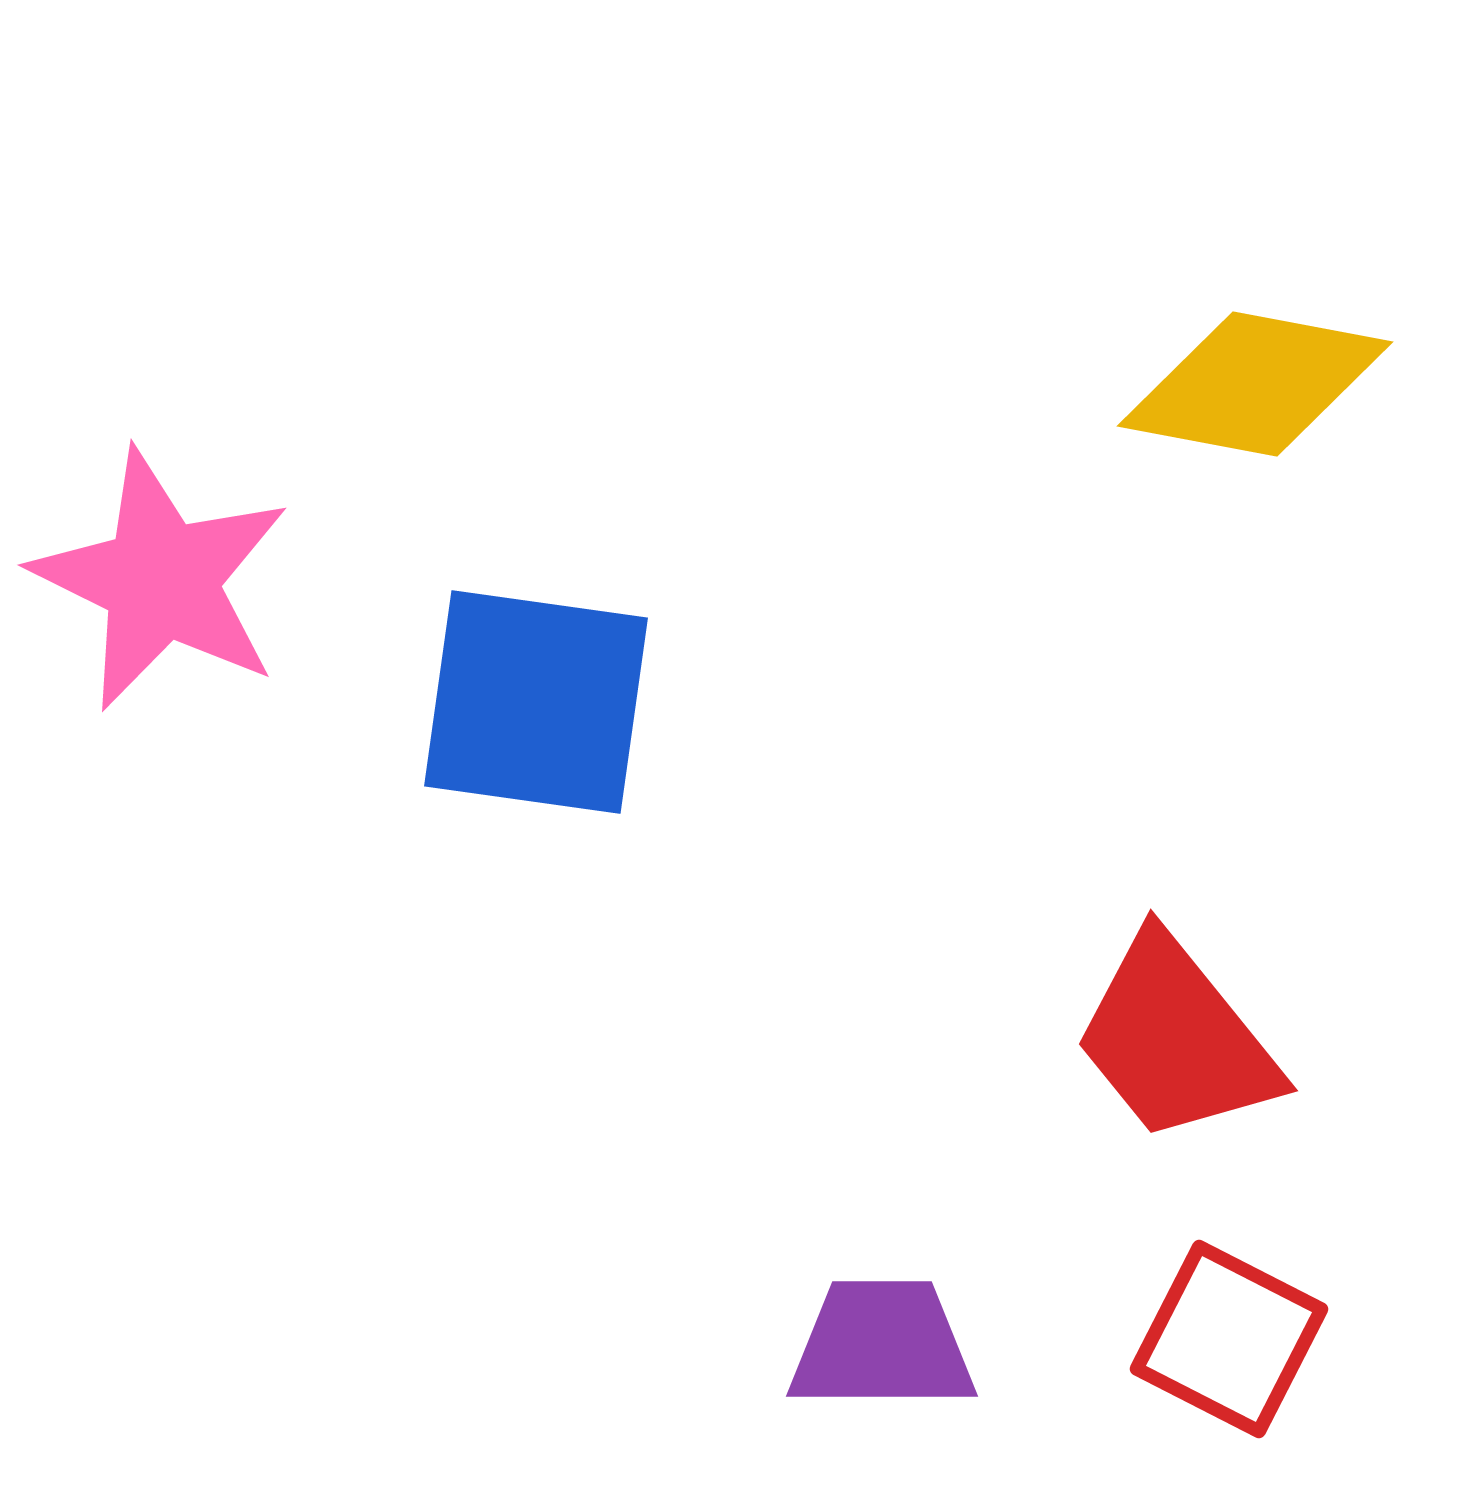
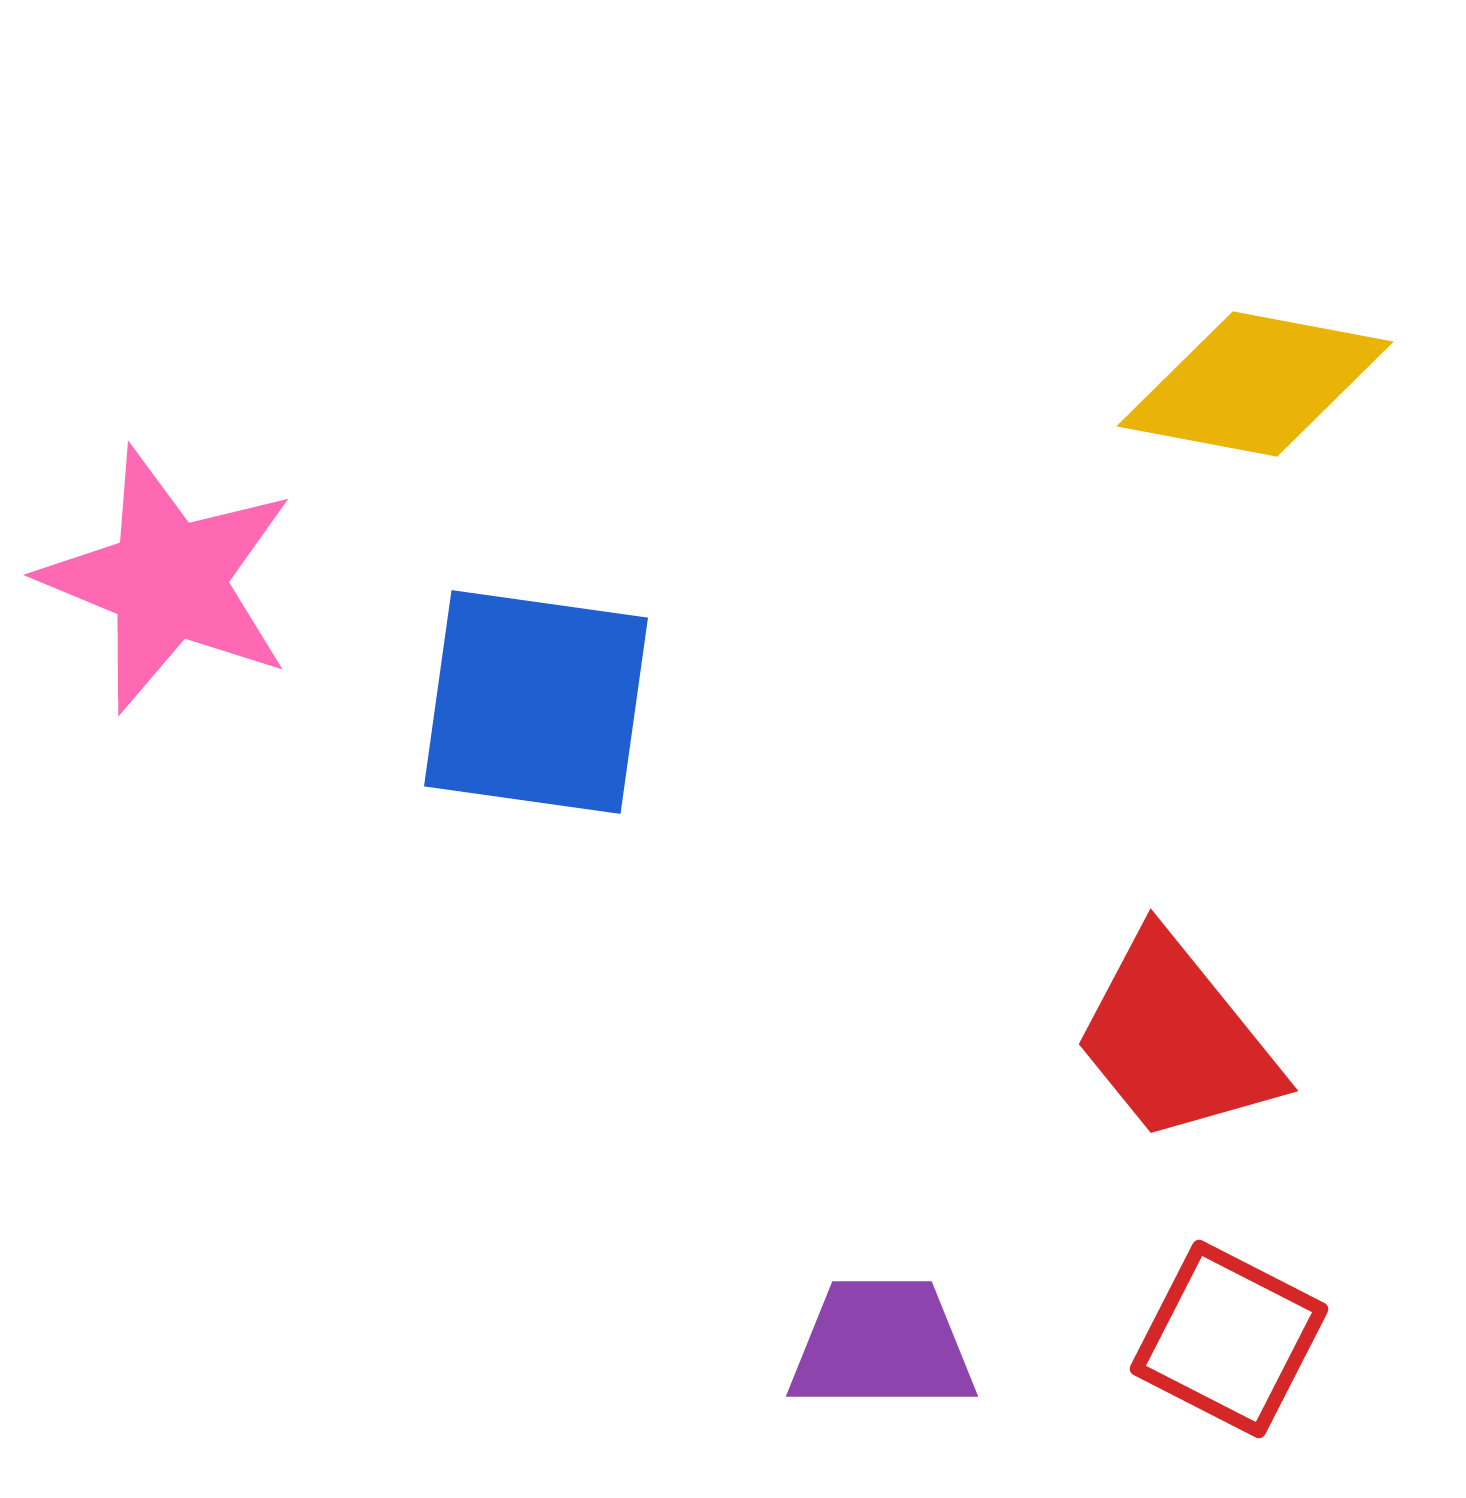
pink star: moved 7 px right; rotated 4 degrees counterclockwise
